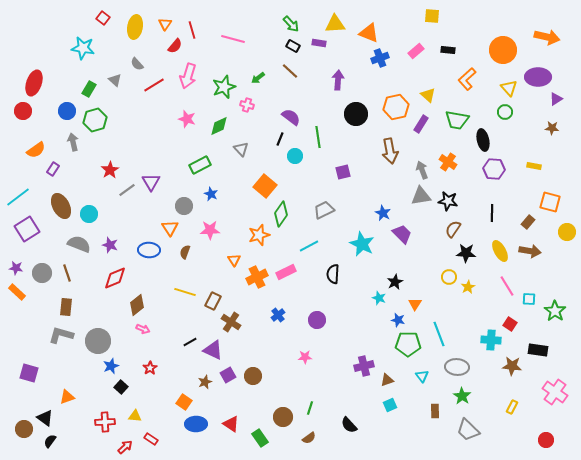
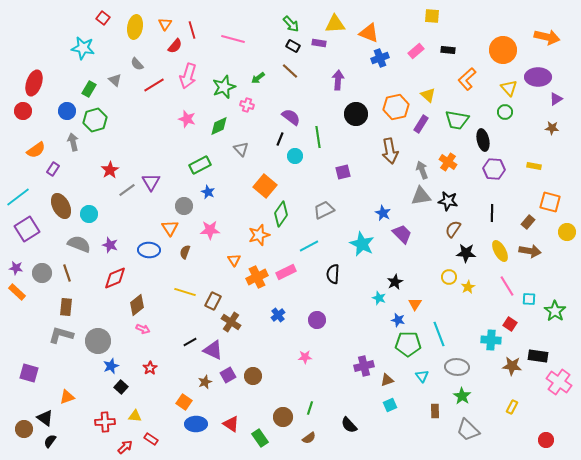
blue star at (211, 194): moved 3 px left, 2 px up
black rectangle at (538, 350): moved 6 px down
pink cross at (555, 392): moved 4 px right, 10 px up
